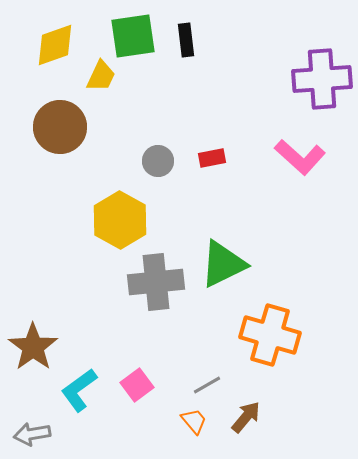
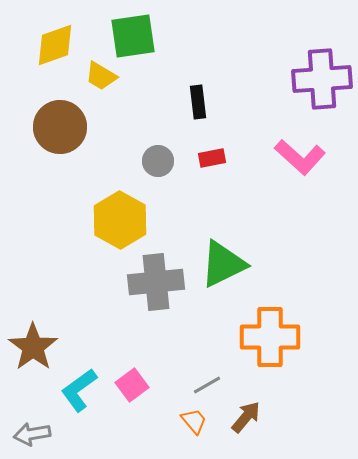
black rectangle: moved 12 px right, 62 px down
yellow trapezoid: rotated 96 degrees clockwise
orange cross: moved 2 px down; rotated 16 degrees counterclockwise
pink square: moved 5 px left
